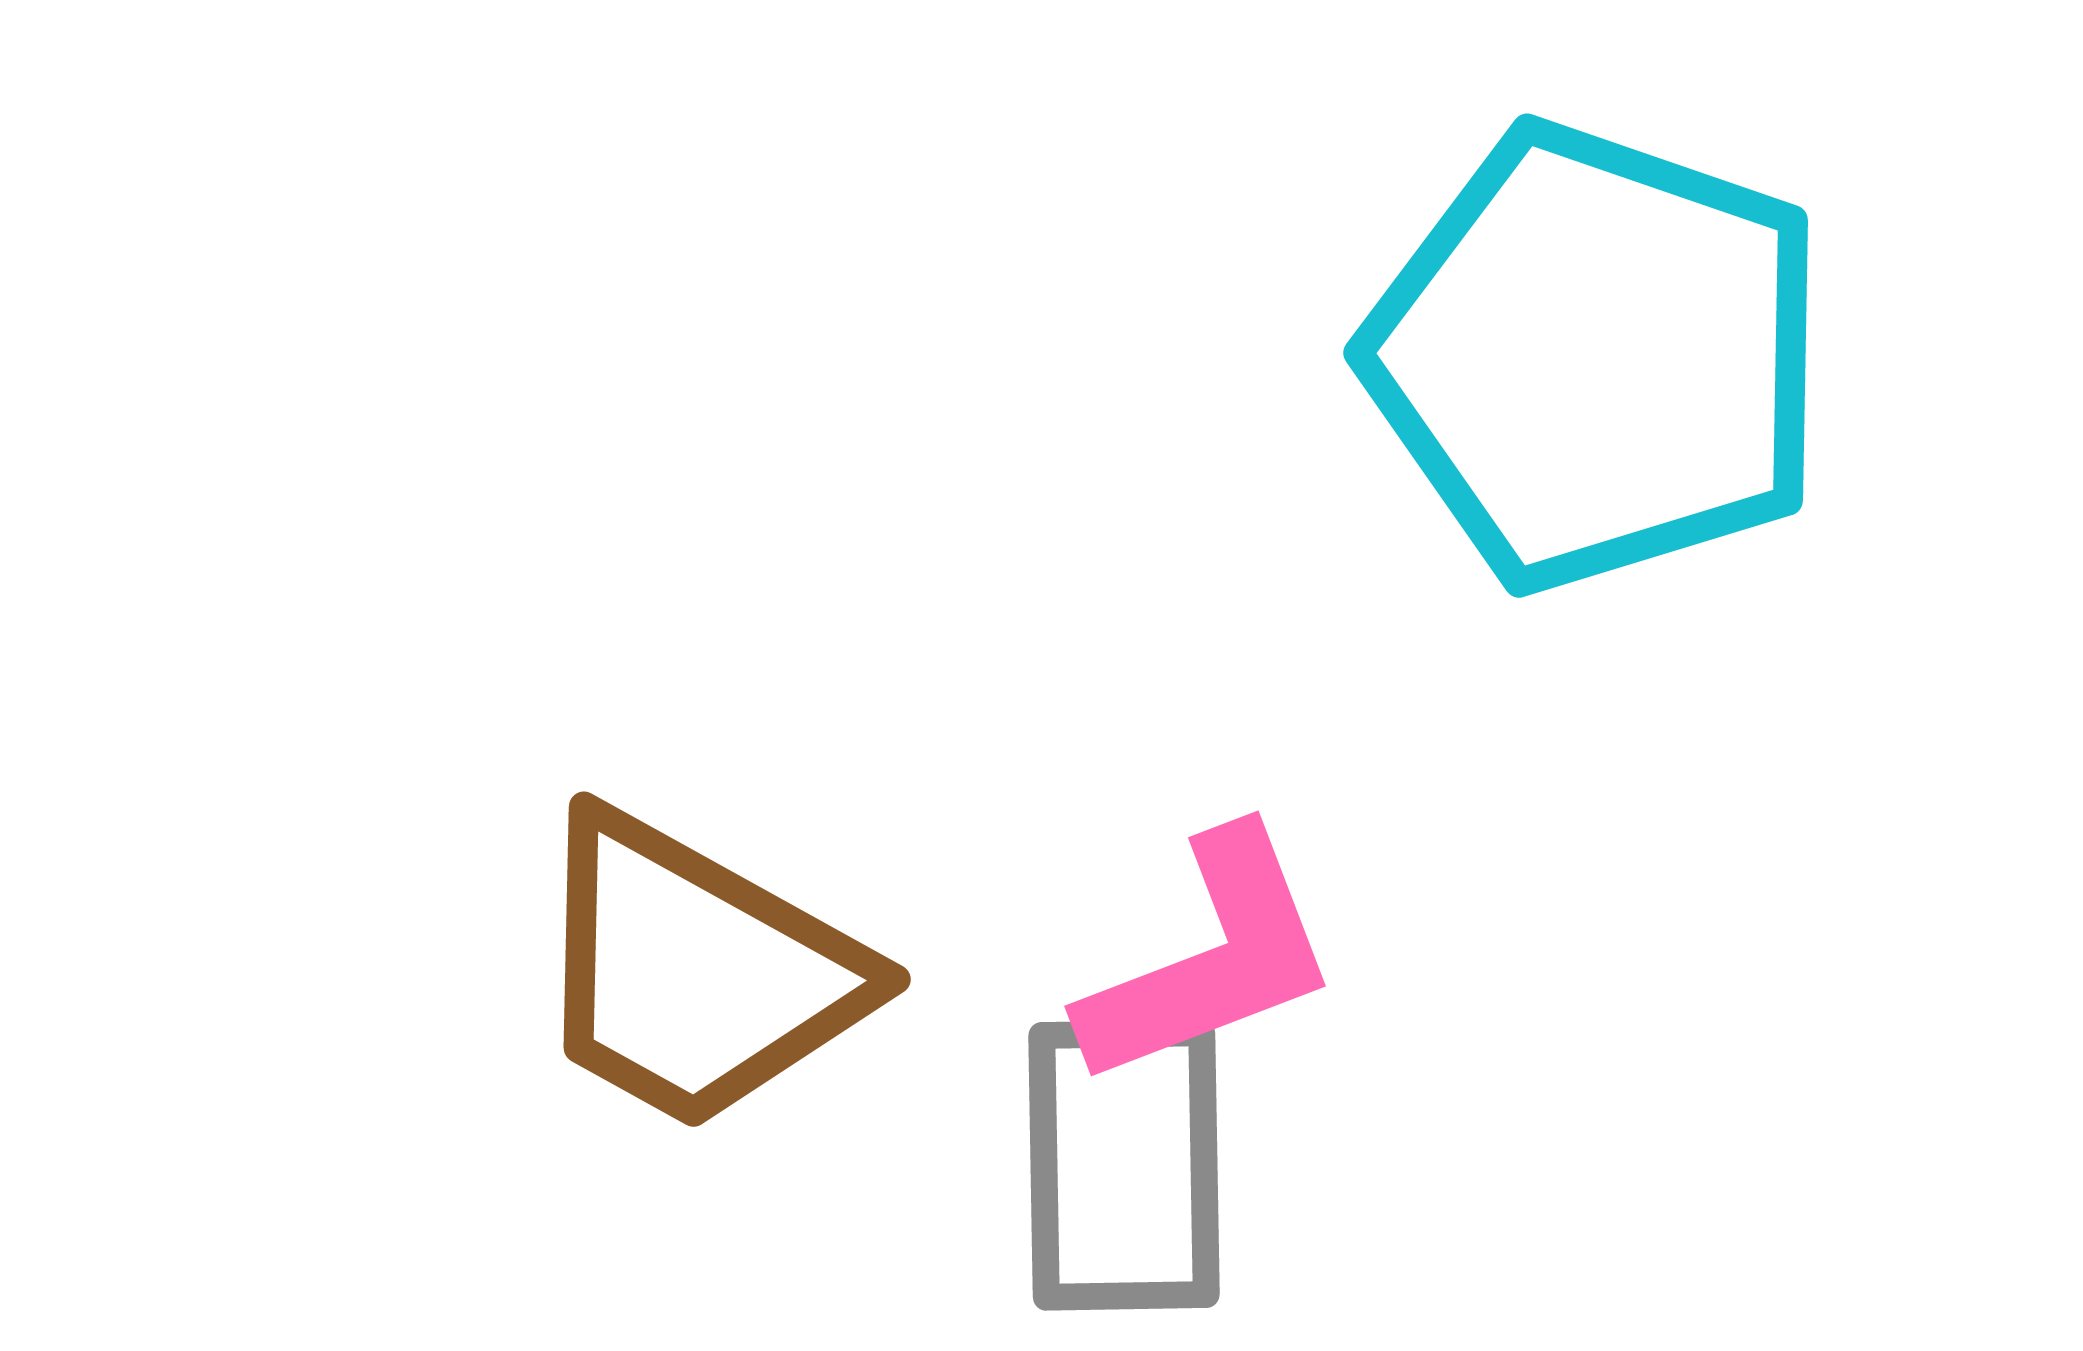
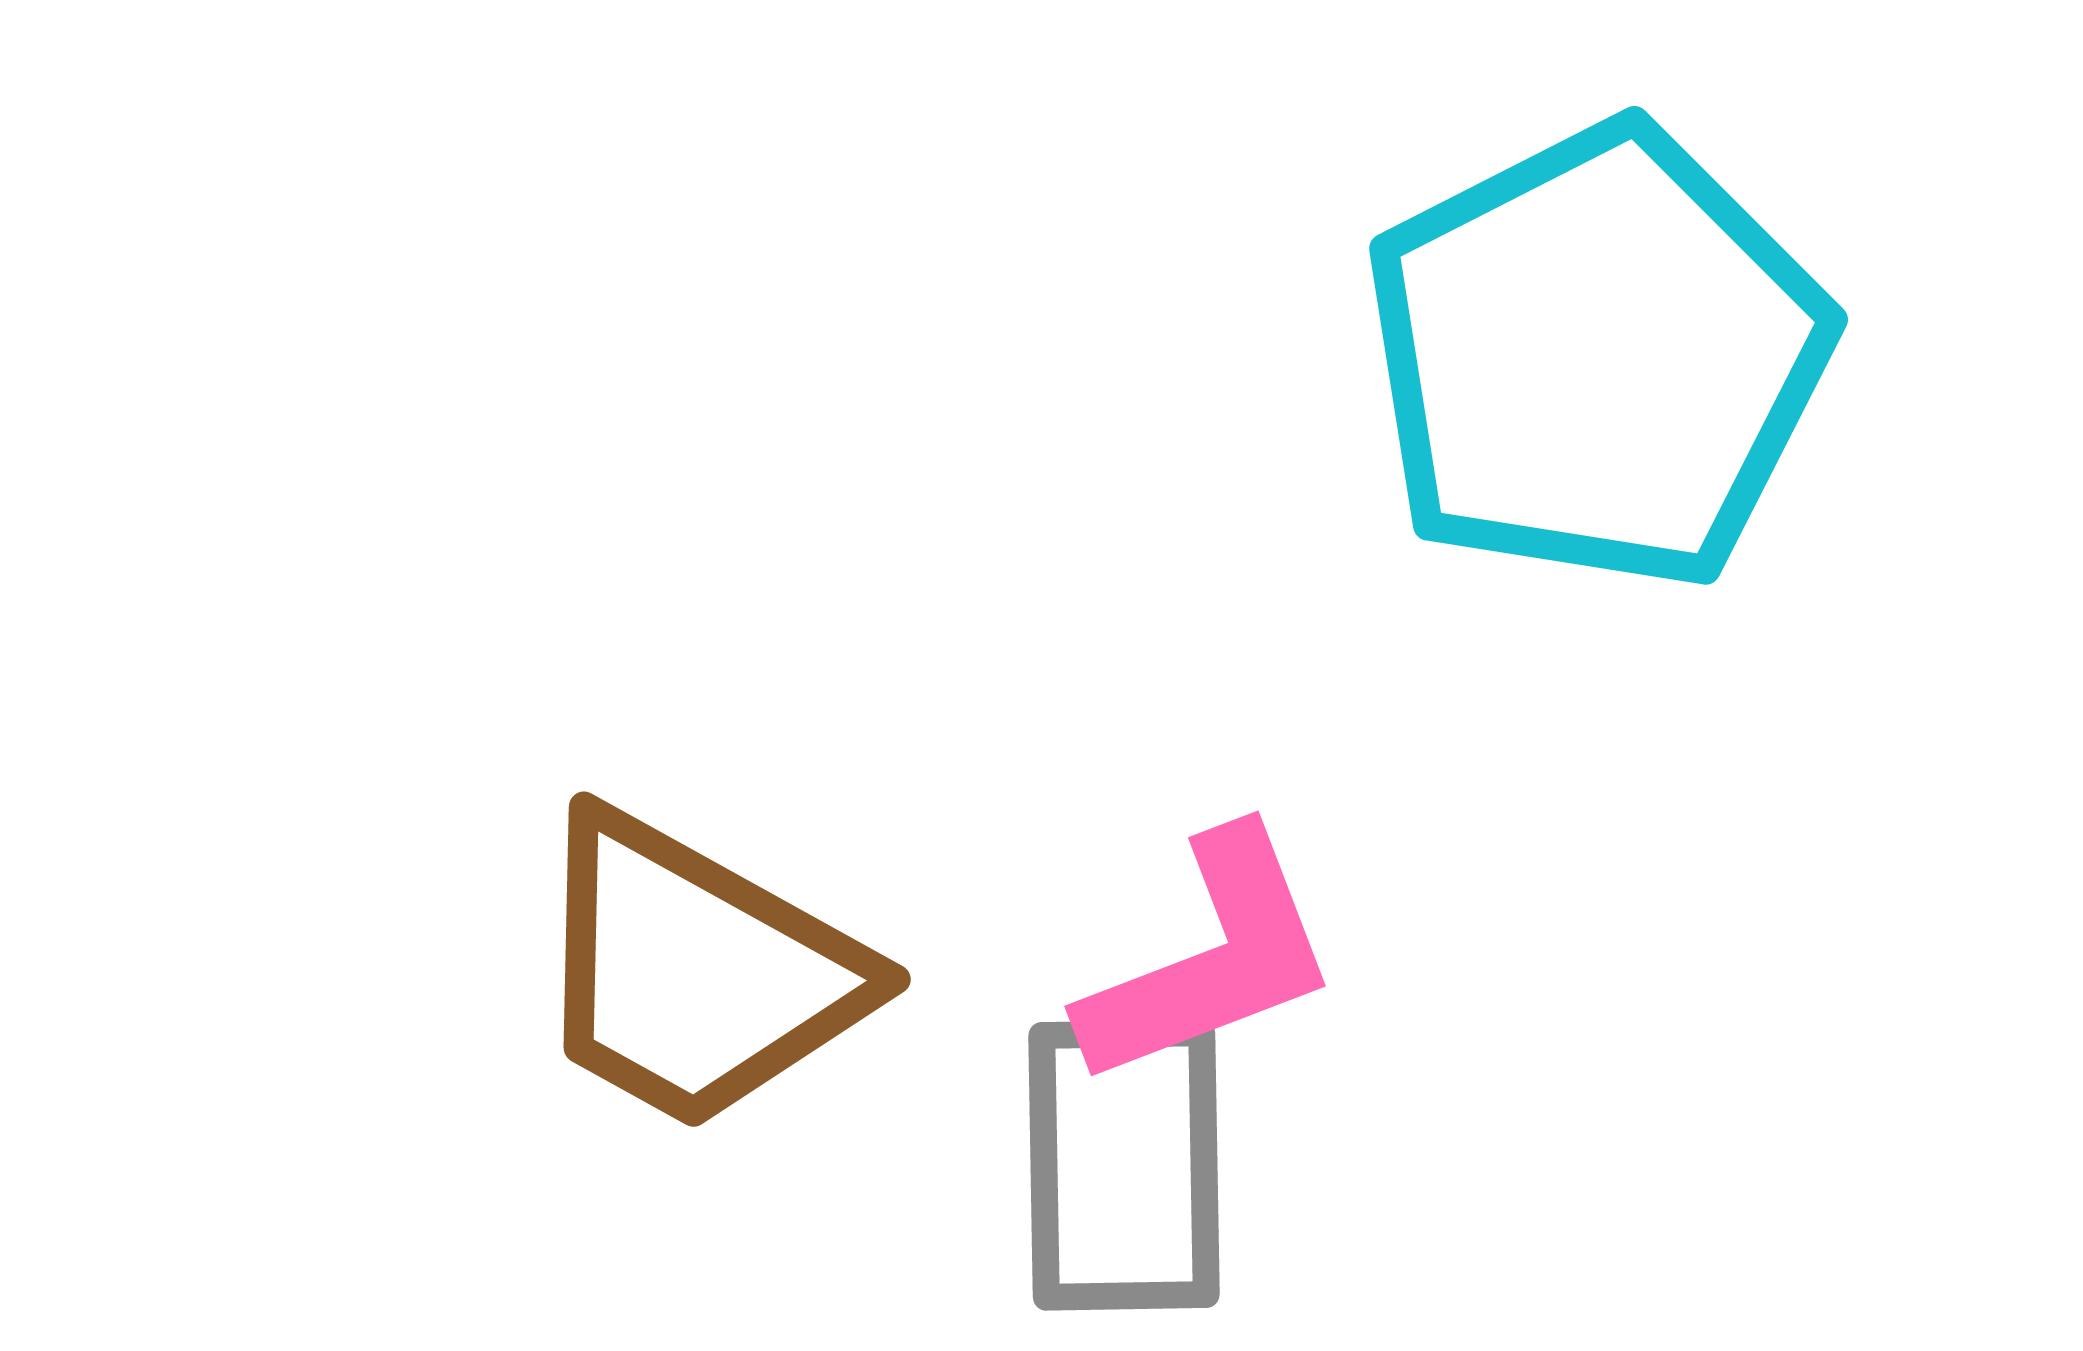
cyan pentagon: rotated 26 degrees clockwise
